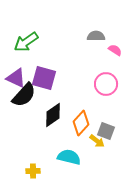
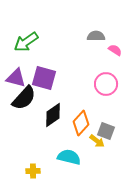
purple triangle: rotated 10 degrees counterclockwise
black semicircle: moved 3 px down
